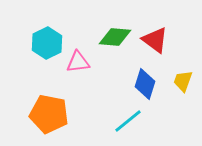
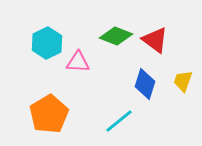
green diamond: moved 1 px right, 1 px up; rotated 16 degrees clockwise
pink triangle: rotated 10 degrees clockwise
orange pentagon: rotated 30 degrees clockwise
cyan line: moved 9 px left
